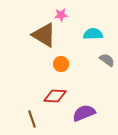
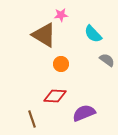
cyan semicircle: rotated 132 degrees counterclockwise
